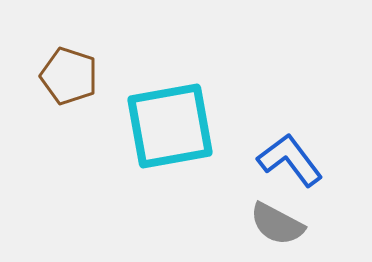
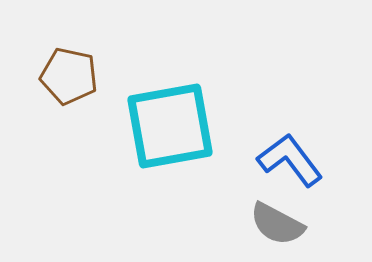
brown pentagon: rotated 6 degrees counterclockwise
